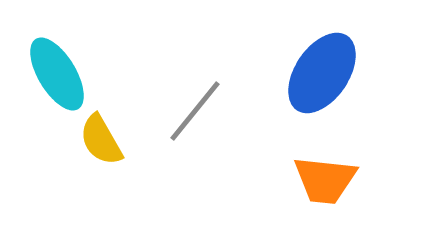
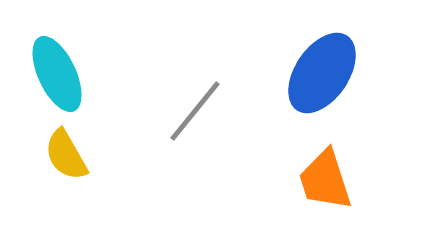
cyan ellipse: rotated 6 degrees clockwise
yellow semicircle: moved 35 px left, 15 px down
orange trapezoid: rotated 66 degrees clockwise
